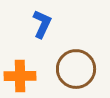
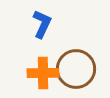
orange cross: moved 23 px right, 3 px up
